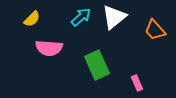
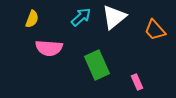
yellow semicircle: rotated 24 degrees counterclockwise
pink rectangle: moved 1 px up
